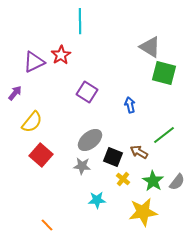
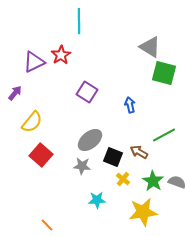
cyan line: moved 1 px left
green line: rotated 10 degrees clockwise
gray semicircle: rotated 108 degrees counterclockwise
